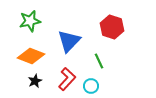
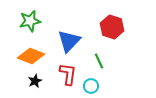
red L-shape: moved 1 px right, 5 px up; rotated 35 degrees counterclockwise
